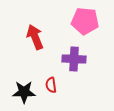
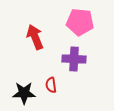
pink pentagon: moved 5 px left, 1 px down
black star: moved 1 px down
